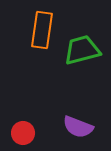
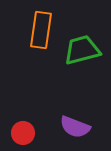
orange rectangle: moved 1 px left
purple semicircle: moved 3 px left
